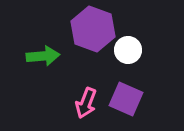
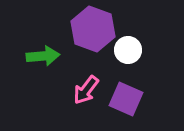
pink arrow: moved 13 px up; rotated 16 degrees clockwise
